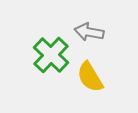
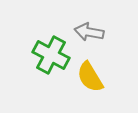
green cross: rotated 15 degrees counterclockwise
